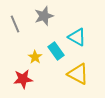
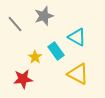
gray line: rotated 18 degrees counterclockwise
